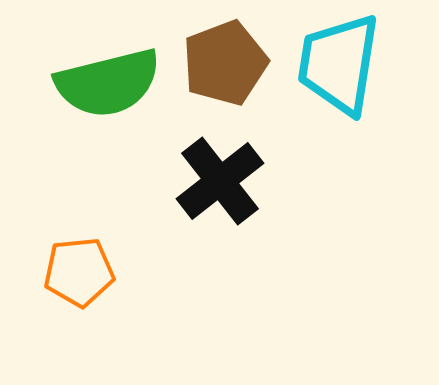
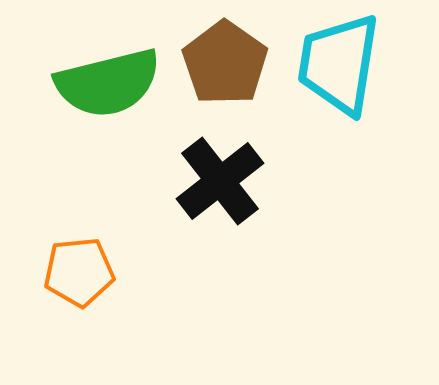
brown pentagon: rotated 16 degrees counterclockwise
